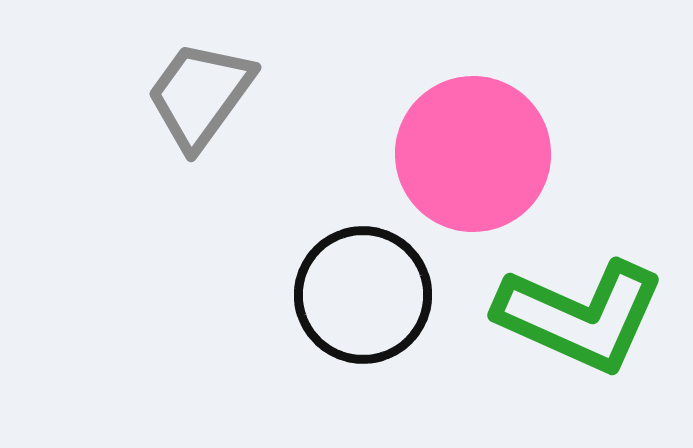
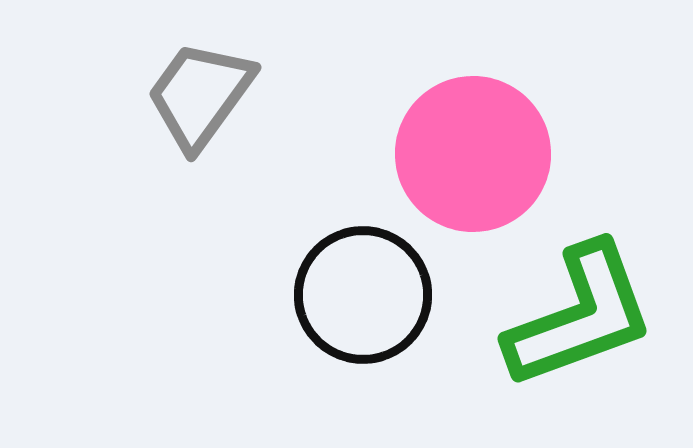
green L-shape: rotated 44 degrees counterclockwise
